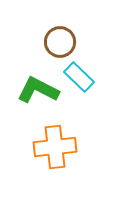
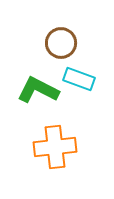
brown circle: moved 1 px right, 1 px down
cyan rectangle: moved 2 px down; rotated 24 degrees counterclockwise
